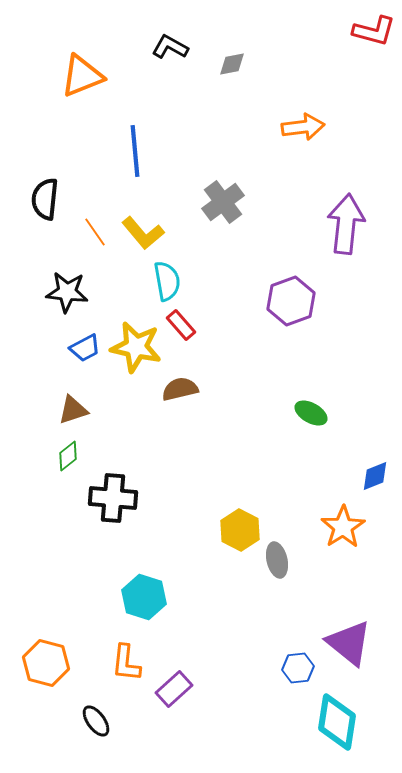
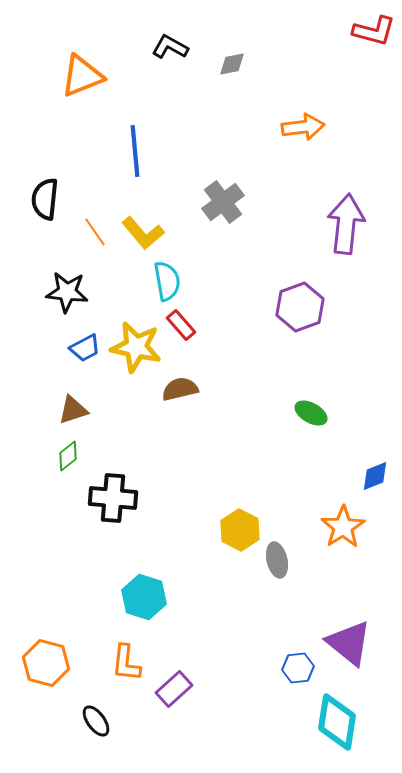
purple hexagon: moved 9 px right, 6 px down
